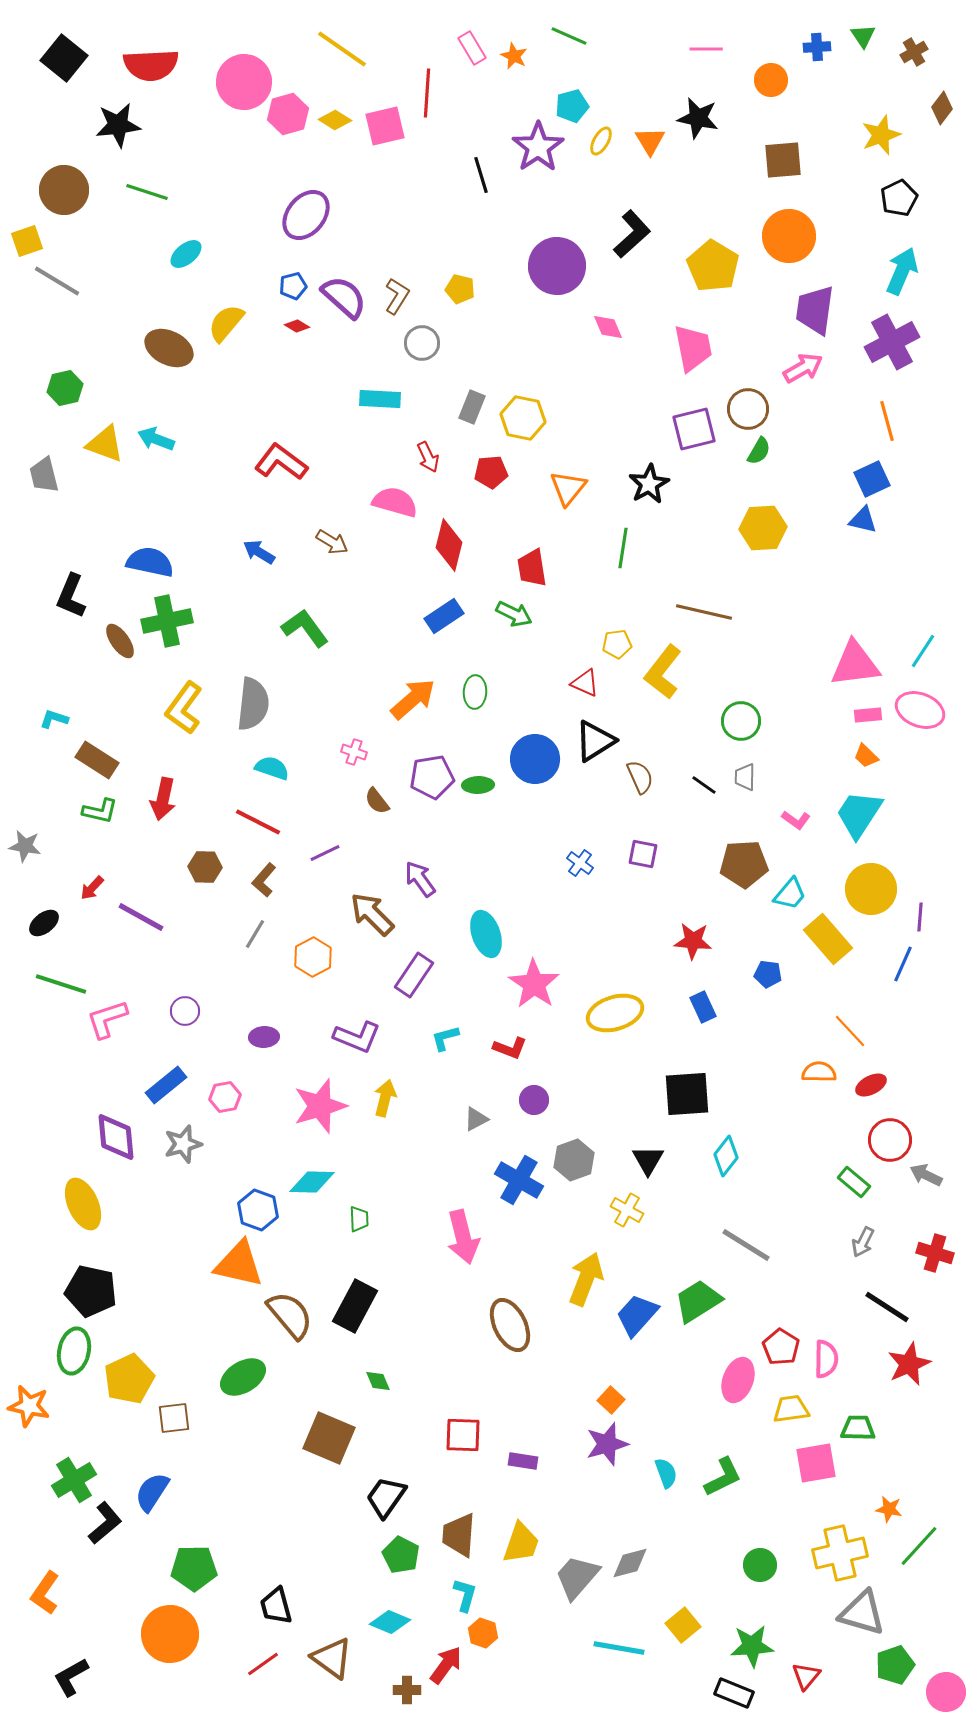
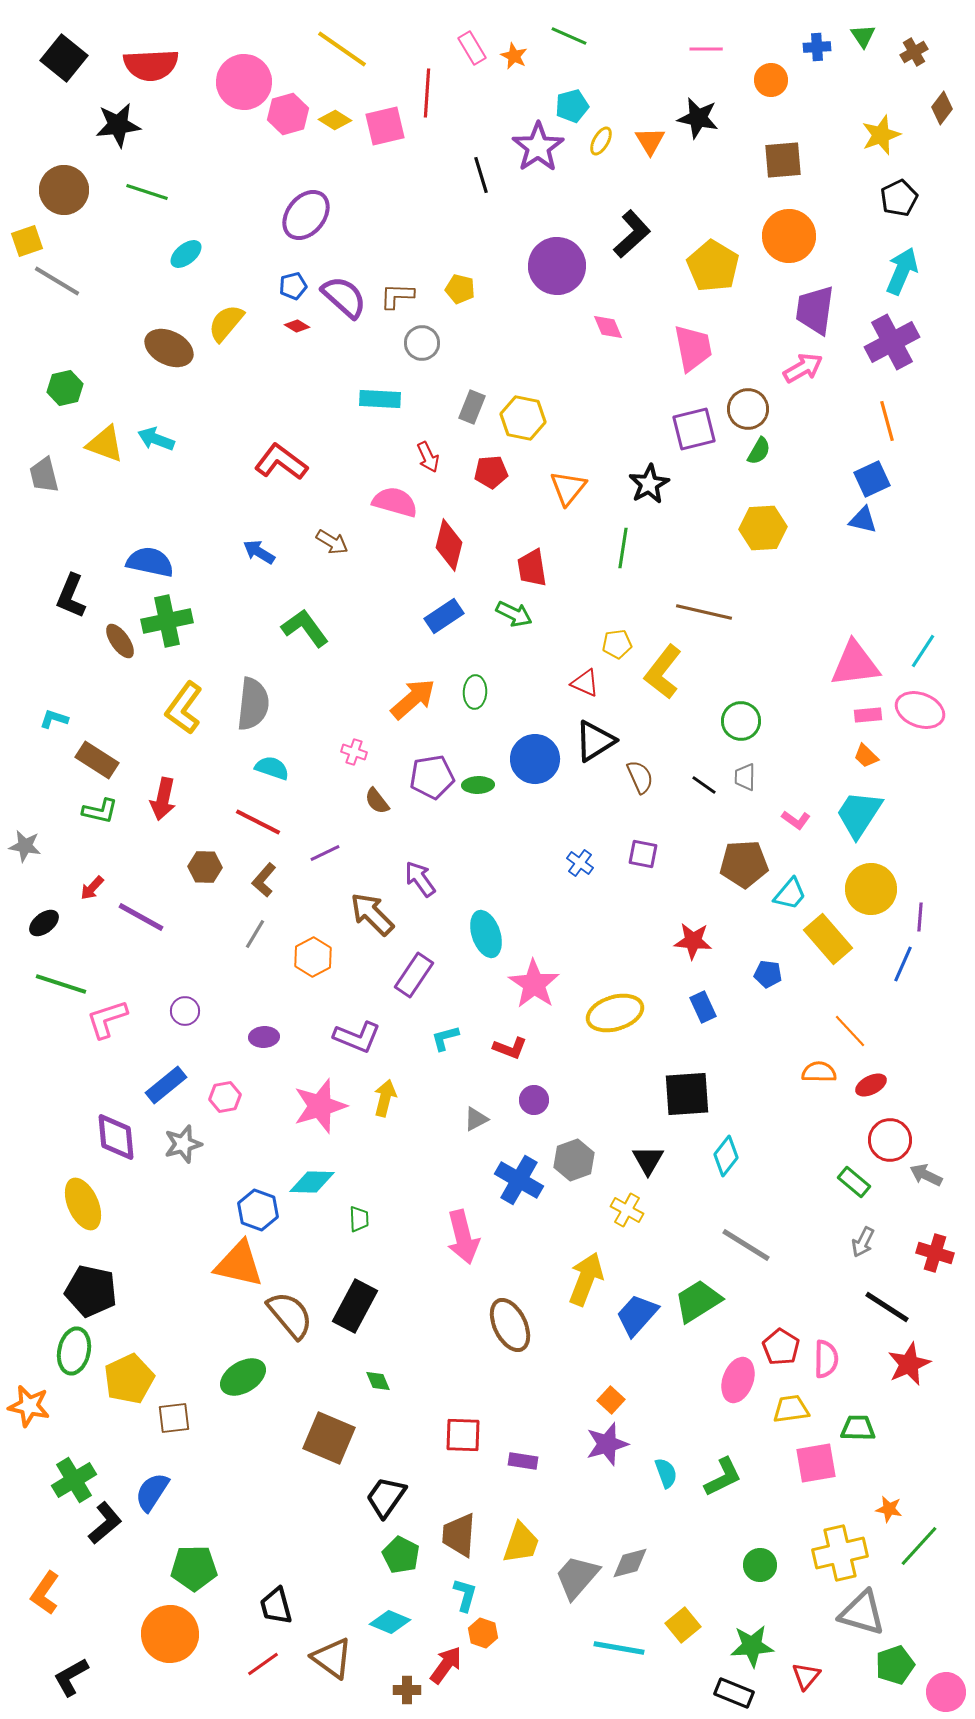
brown L-shape at (397, 296): rotated 120 degrees counterclockwise
